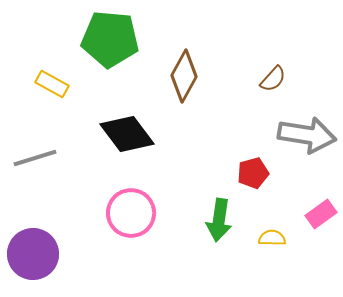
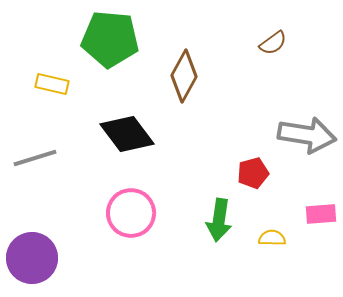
brown semicircle: moved 36 px up; rotated 12 degrees clockwise
yellow rectangle: rotated 16 degrees counterclockwise
pink rectangle: rotated 32 degrees clockwise
purple circle: moved 1 px left, 4 px down
